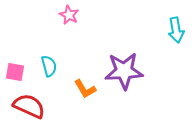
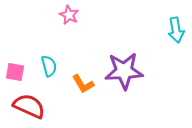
orange L-shape: moved 2 px left, 5 px up
